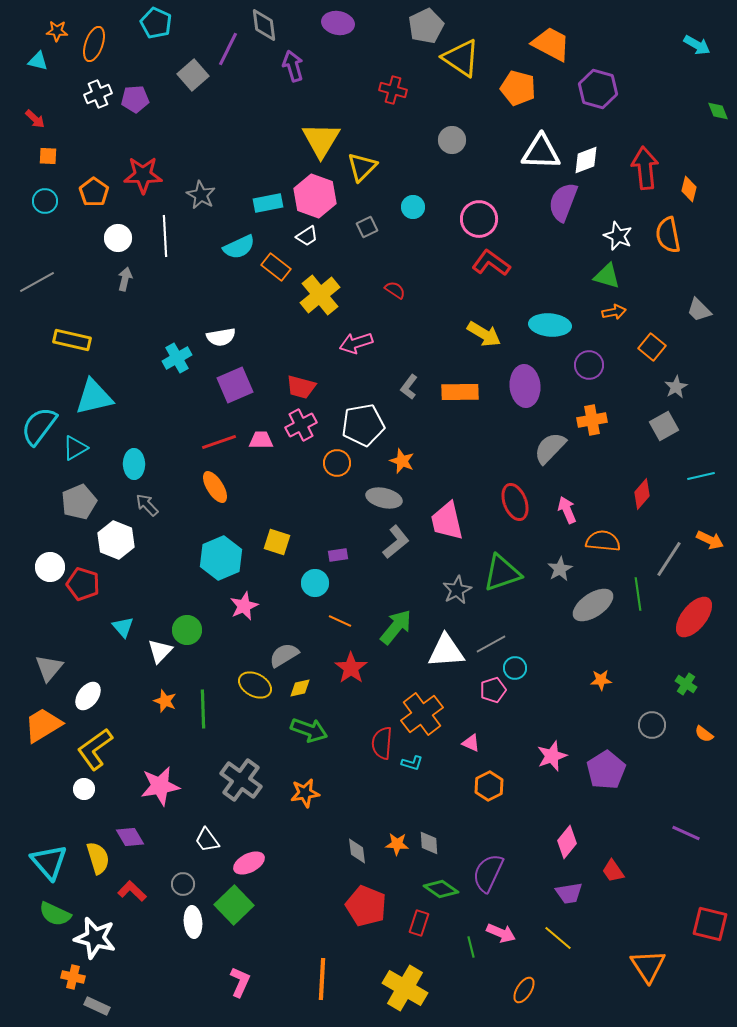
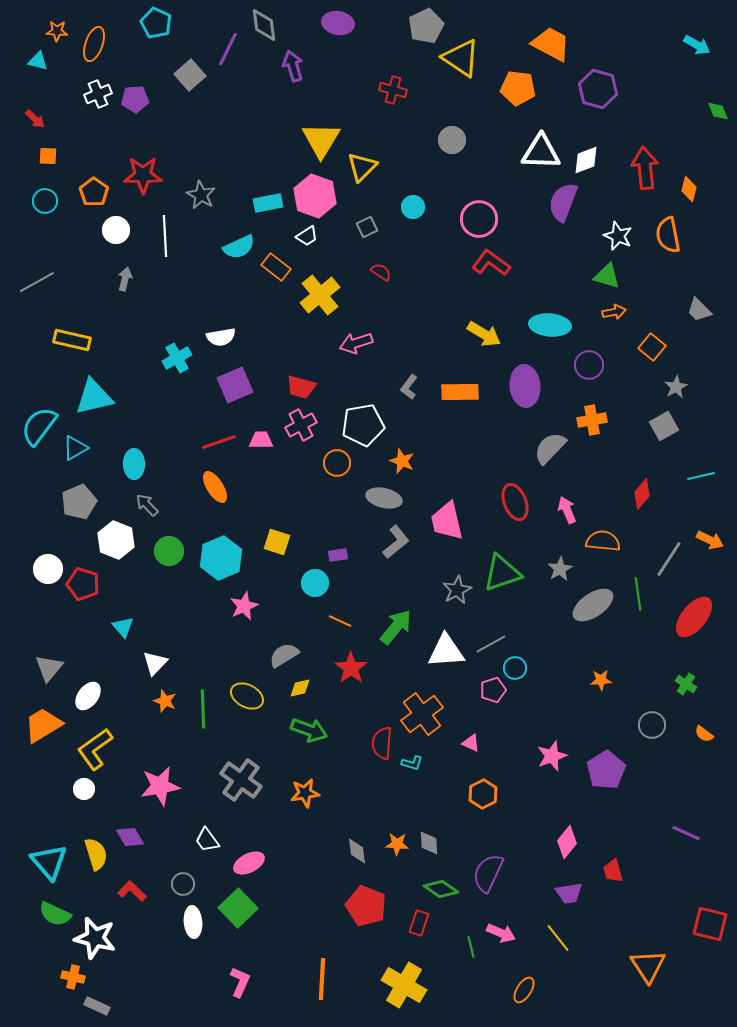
gray square at (193, 75): moved 3 px left
orange pentagon at (518, 88): rotated 8 degrees counterclockwise
white circle at (118, 238): moved 2 px left, 8 px up
red semicircle at (395, 290): moved 14 px left, 18 px up
white circle at (50, 567): moved 2 px left, 2 px down
green circle at (187, 630): moved 18 px left, 79 px up
white triangle at (160, 651): moved 5 px left, 12 px down
yellow ellipse at (255, 685): moved 8 px left, 11 px down
orange hexagon at (489, 786): moved 6 px left, 8 px down
yellow semicircle at (98, 858): moved 2 px left, 4 px up
red trapezoid at (613, 871): rotated 20 degrees clockwise
green square at (234, 905): moved 4 px right, 3 px down
yellow line at (558, 938): rotated 12 degrees clockwise
yellow cross at (405, 988): moved 1 px left, 3 px up
